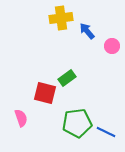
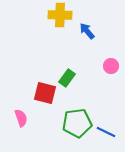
yellow cross: moved 1 px left, 3 px up; rotated 10 degrees clockwise
pink circle: moved 1 px left, 20 px down
green rectangle: rotated 18 degrees counterclockwise
